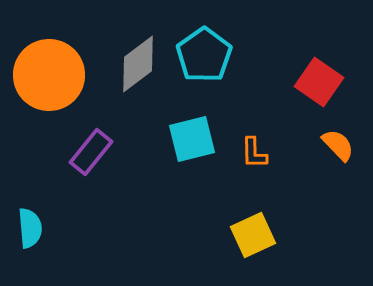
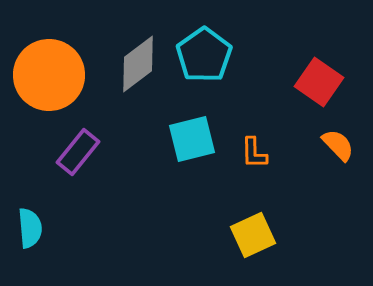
purple rectangle: moved 13 px left
